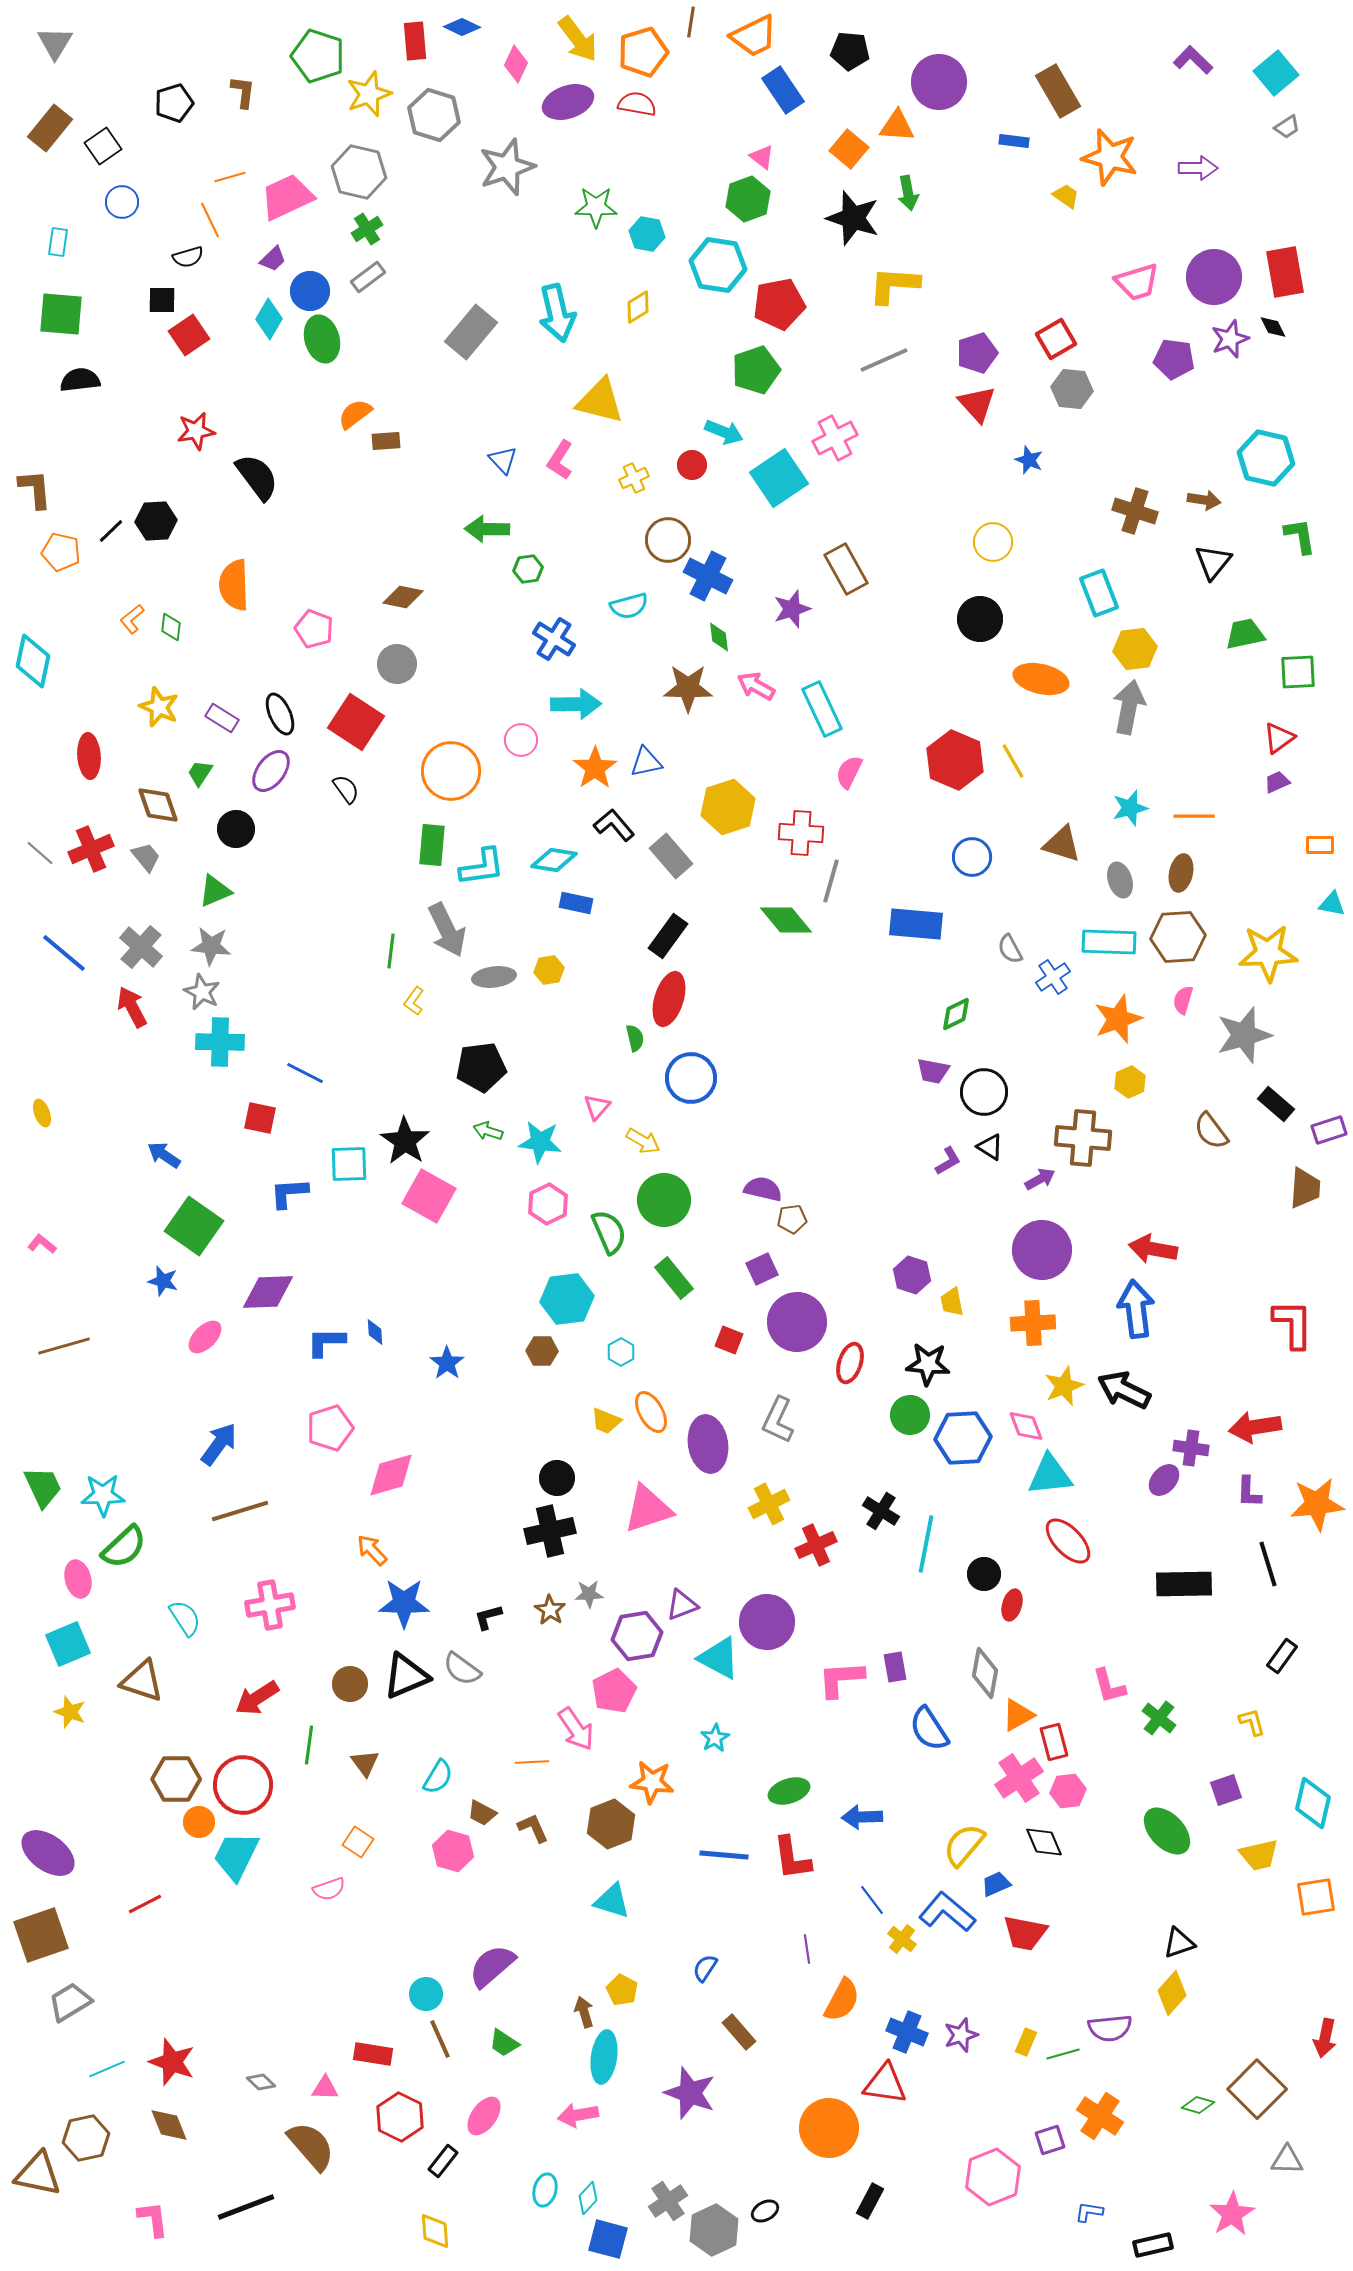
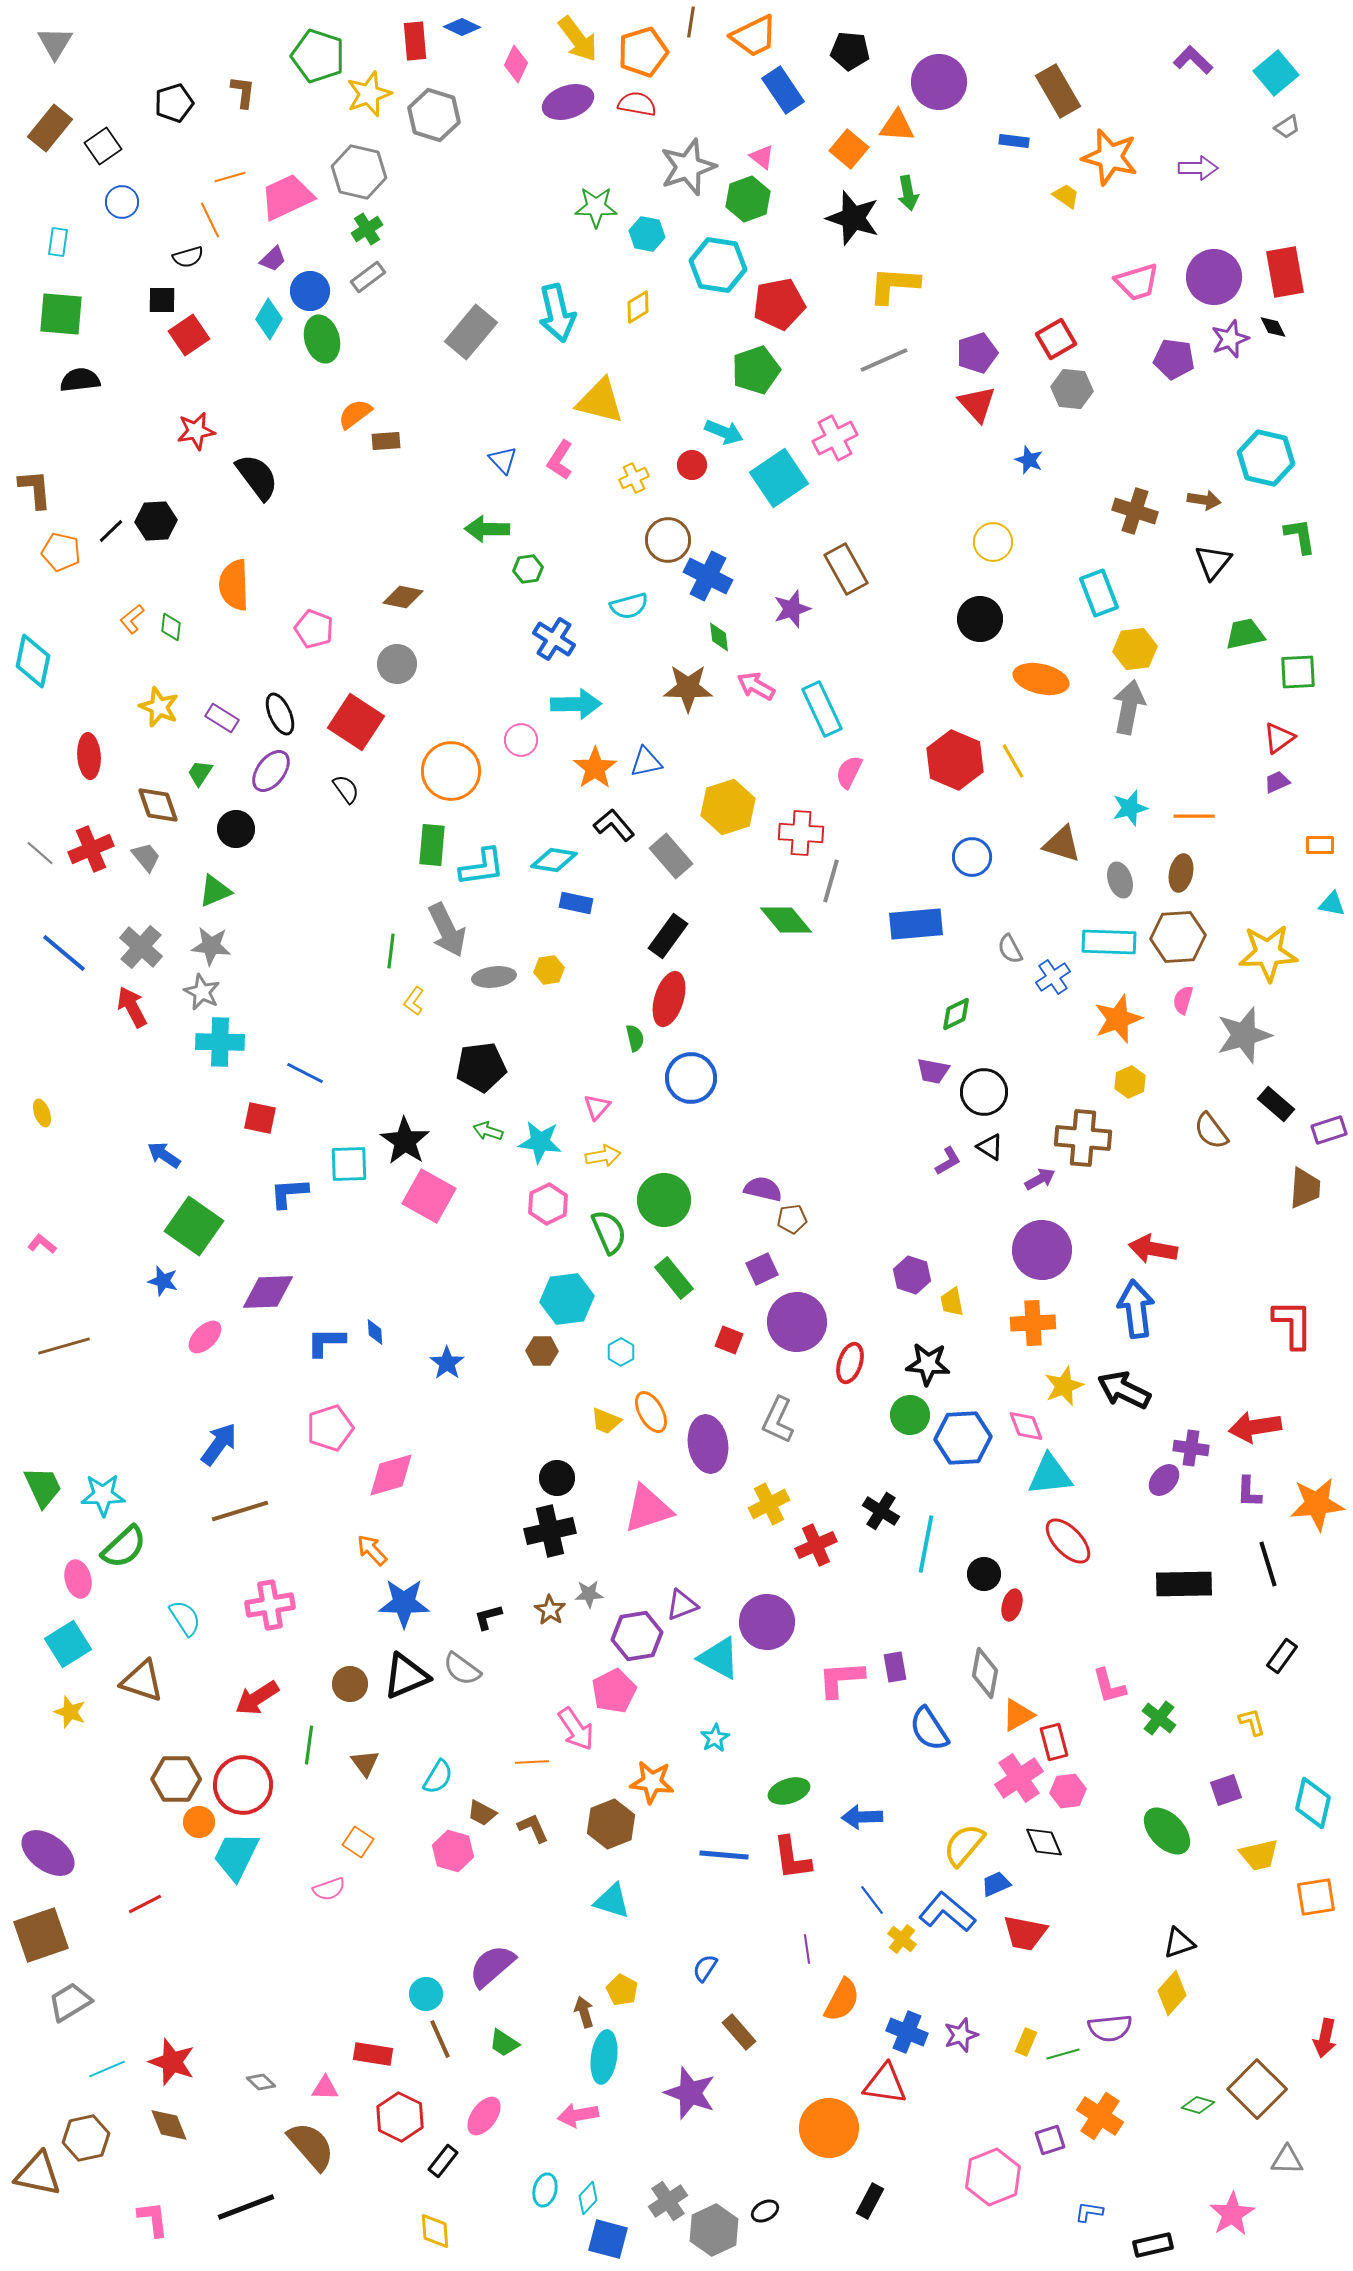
gray star at (507, 167): moved 181 px right
blue rectangle at (916, 924): rotated 10 degrees counterclockwise
yellow arrow at (643, 1141): moved 40 px left, 15 px down; rotated 40 degrees counterclockwise
cyan square at (68, 1644): rotated 9 degrees counterclockwise
